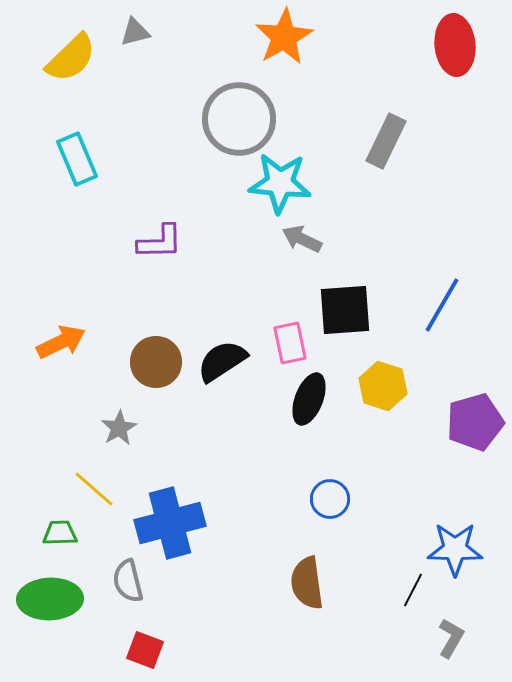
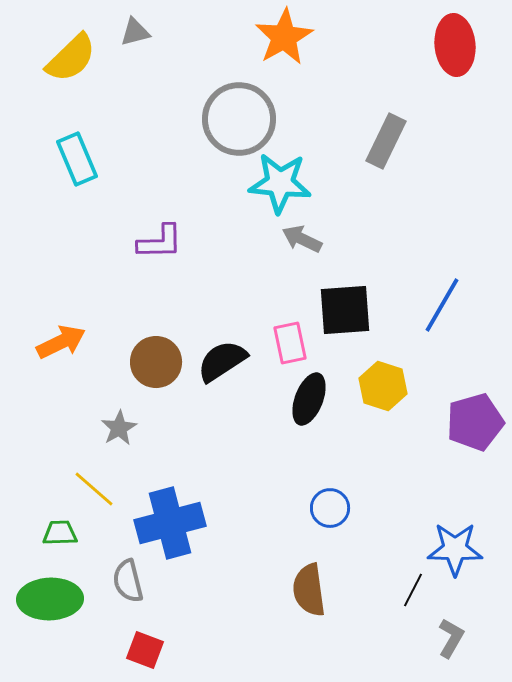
blue circle: moved 9 px down
brown semicircle: moved 2 px right, 7 px down
